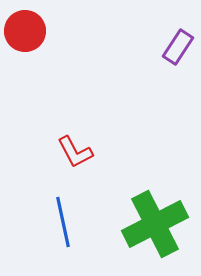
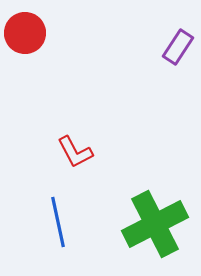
red circle: moved 2 px down
blue line: moved 5 px left
